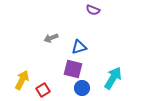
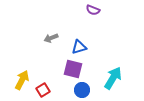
blue circle: moved 2 px down
